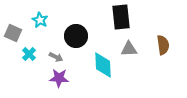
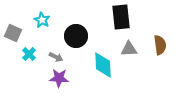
cyan star: moved 2 px right
brown semicircle: moved 3 px left
